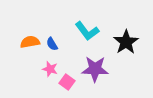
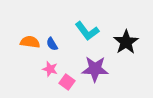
orange semicircle: rotated 18 degrees clockwise
